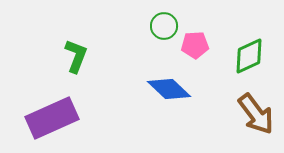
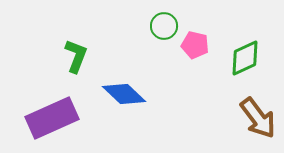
pink pentagon: rotated 16 degrees clockwise
green diamond: moved 4 px left, 2 px down
blue diamond: moved 45 px left, 5 px down
brown arrow: moved 2 px right, 4 px down
